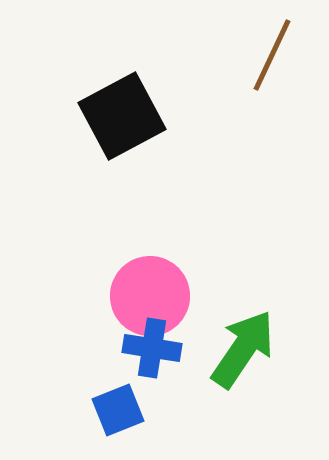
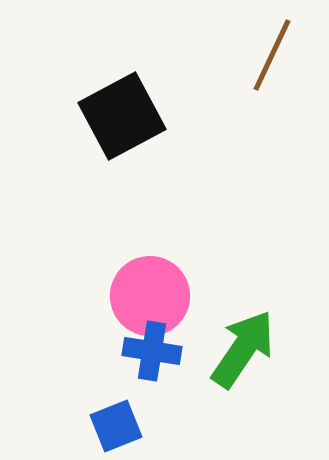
blue cross: moved 3 px down
blue square: moved 2 px left, 16 px down
